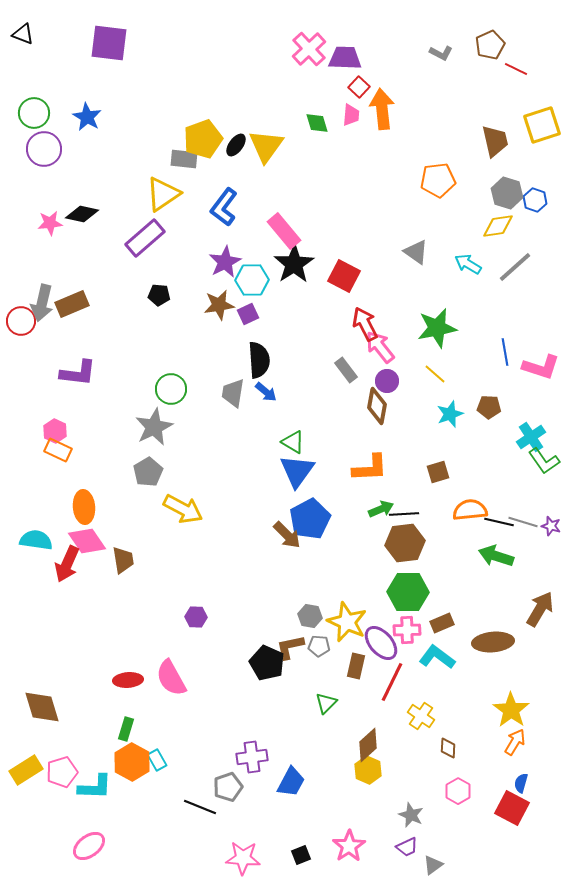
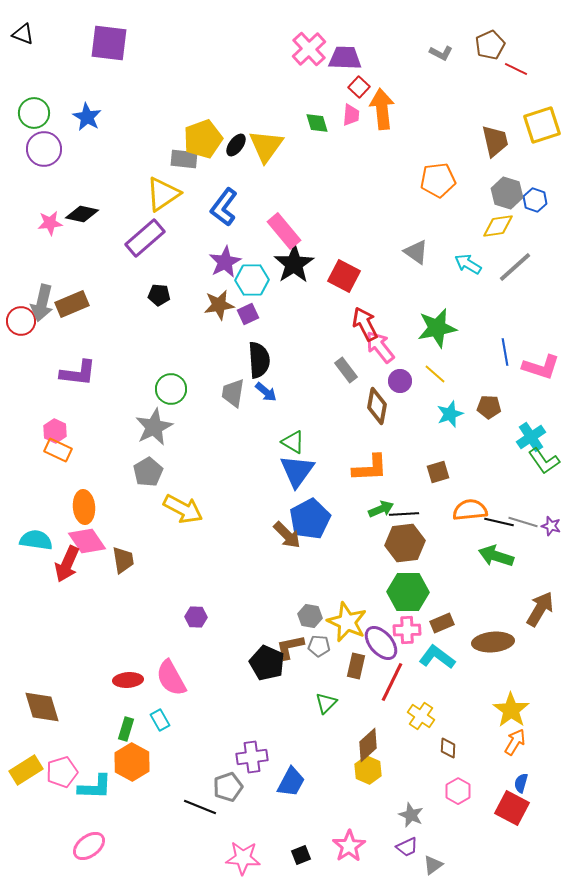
purple circle at (387, 381): moved 13 px right
cyan rectangle at (157, 760): moved 3 px right, 40 px up
